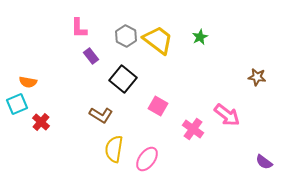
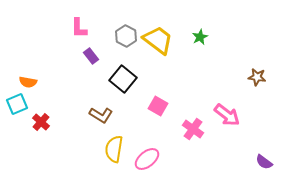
pink ellipse: rotated 15 degrees clockwise
